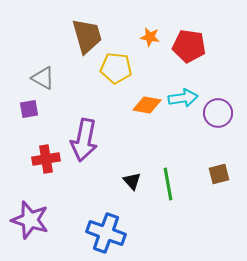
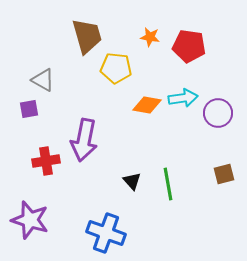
gray triangle: moved 2 px down
red cross: moved 2 px down
brown square: moved 5 px right
